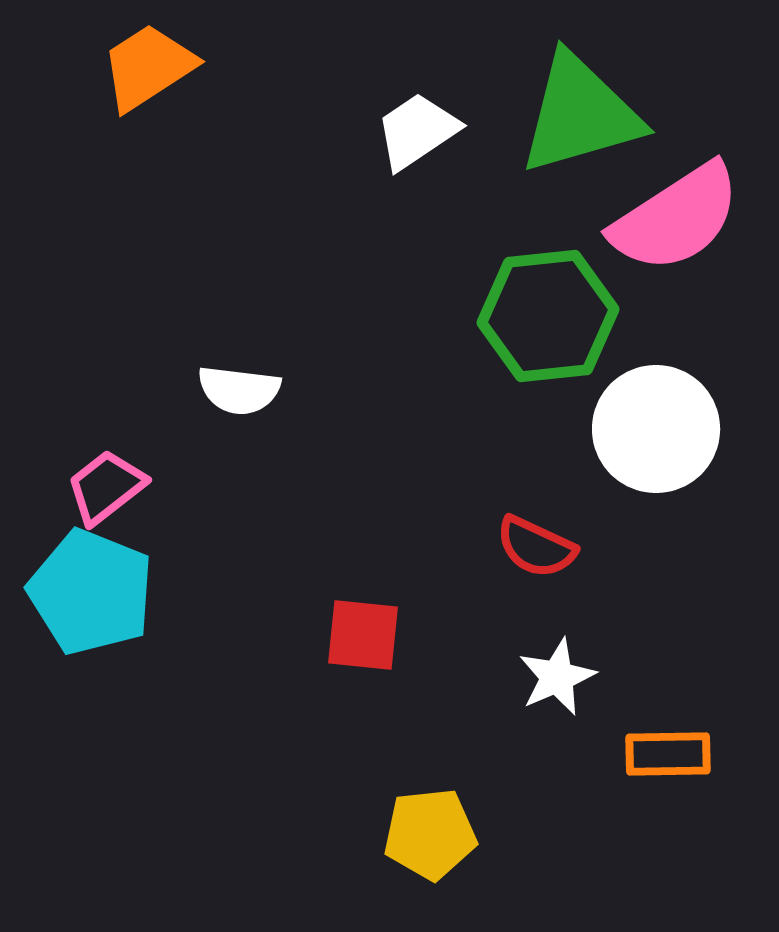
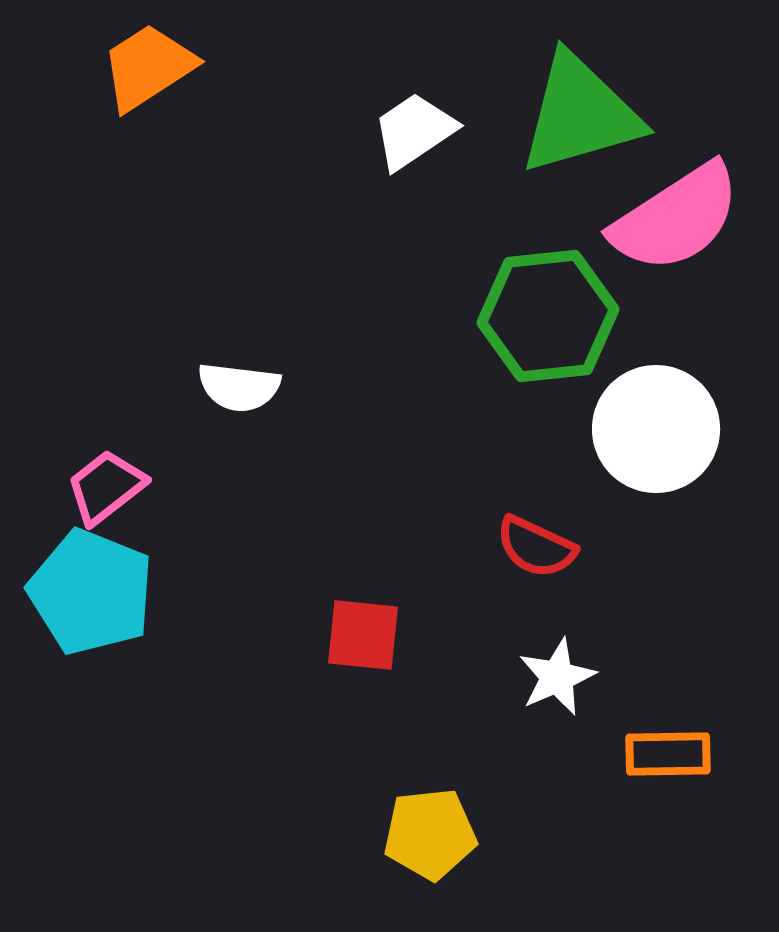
white trapezoid: moved 3 px left
white semicircle: moved 3 px up
